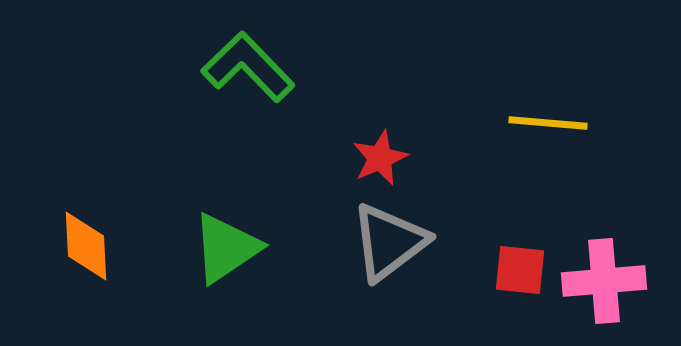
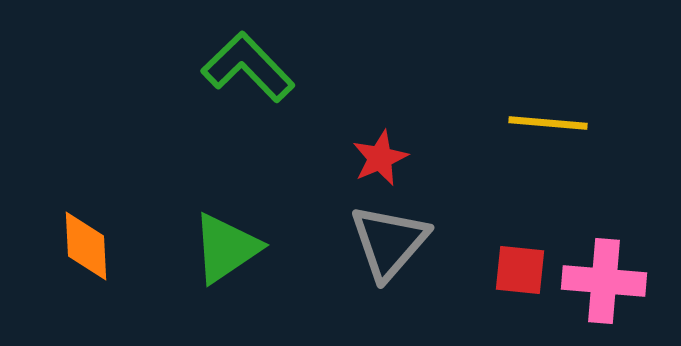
gray triangle: rotated 12 degrees counterclockwise
pink cross: rotated 10 degrees clockwise
